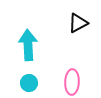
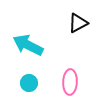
cyan arrow: rotated 60 degrees counterclockwise
pink ellipse: moved 2 px left
